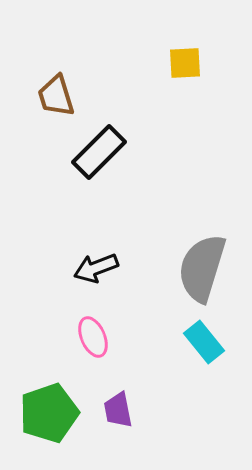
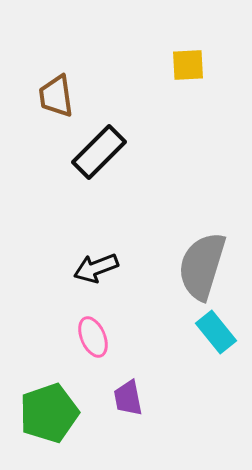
yellow square: moved 3 px right, 2 px down
brown trapezoid: rotated 9 degrees clockwise
gray semicircle: moved 2 px up
cyan rectangle: moved 12 px right, 10 px up
purple trapezoid: moved 10 px right, 12 px up
